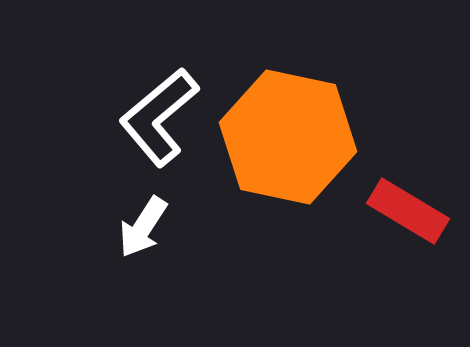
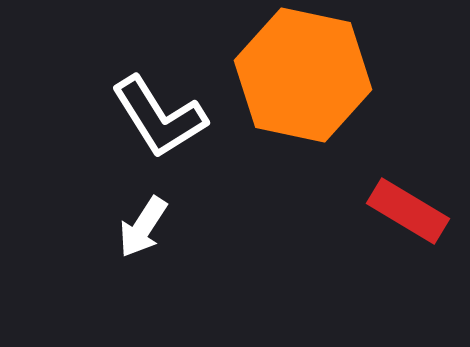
white L-shape: rotated 82 degrees counterclockwise
orange hexagon: moved 15 px right, 62 px up
